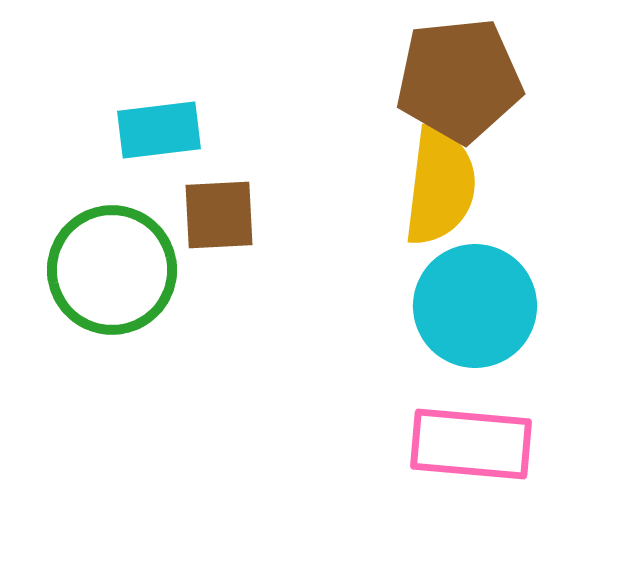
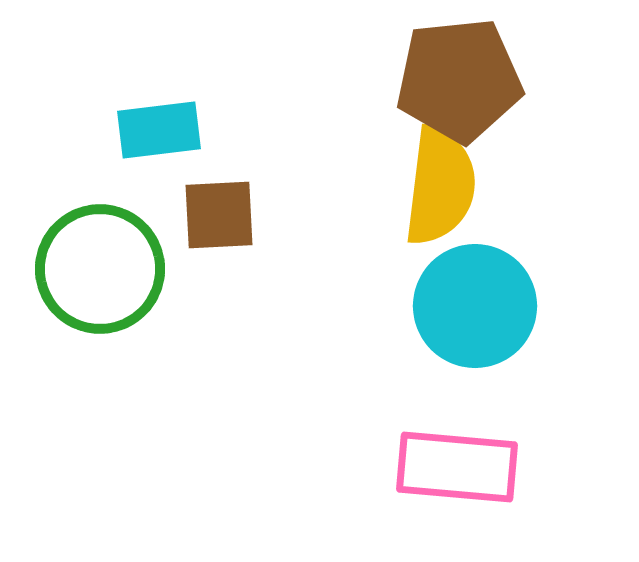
green circle: moved 12 px left, 1 px up
pink rectangle: moved 14 px left, 23 px down
